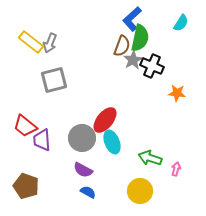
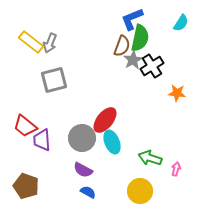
blue L-shape: rotated 20 degrees clockwise
black cross: rotated 35 degrees clockwise
